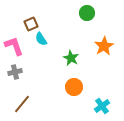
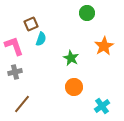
cyan semicircle: rotated 128 degrees counterclockwise
